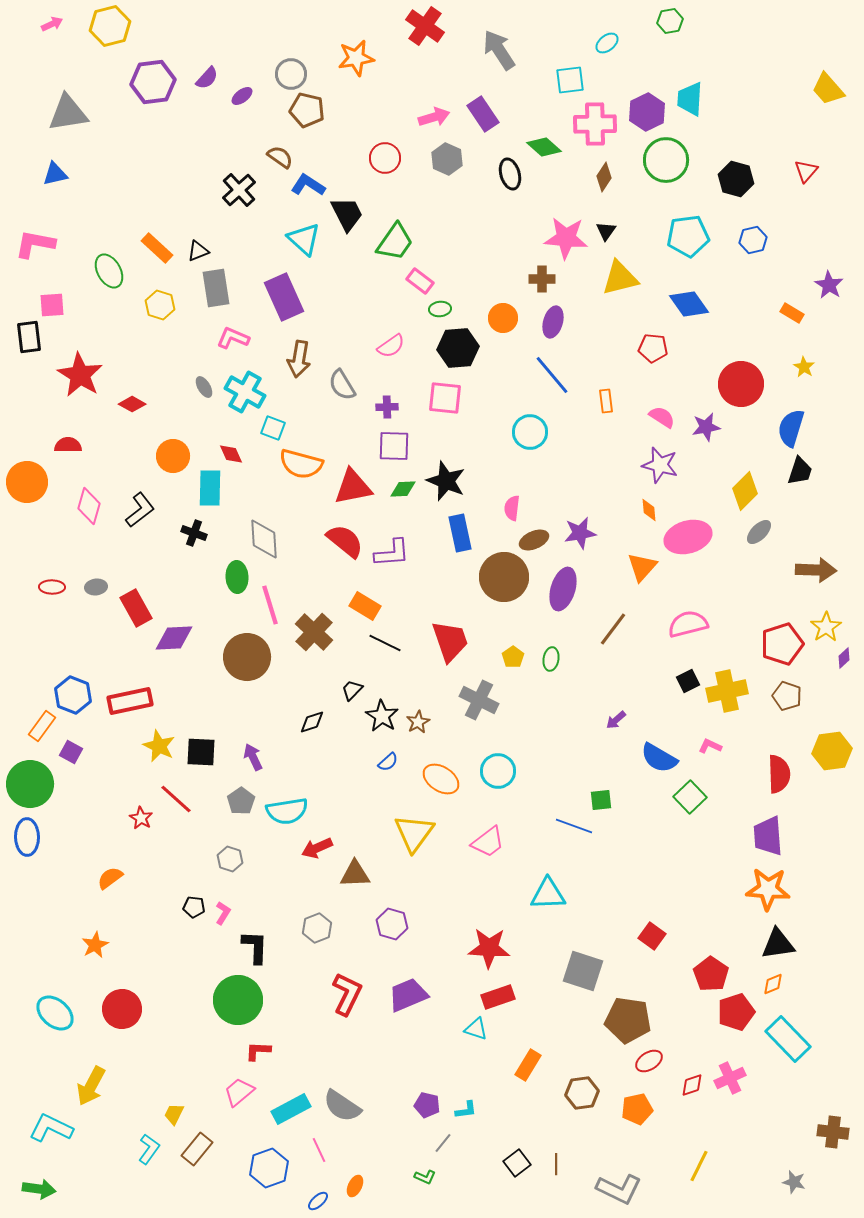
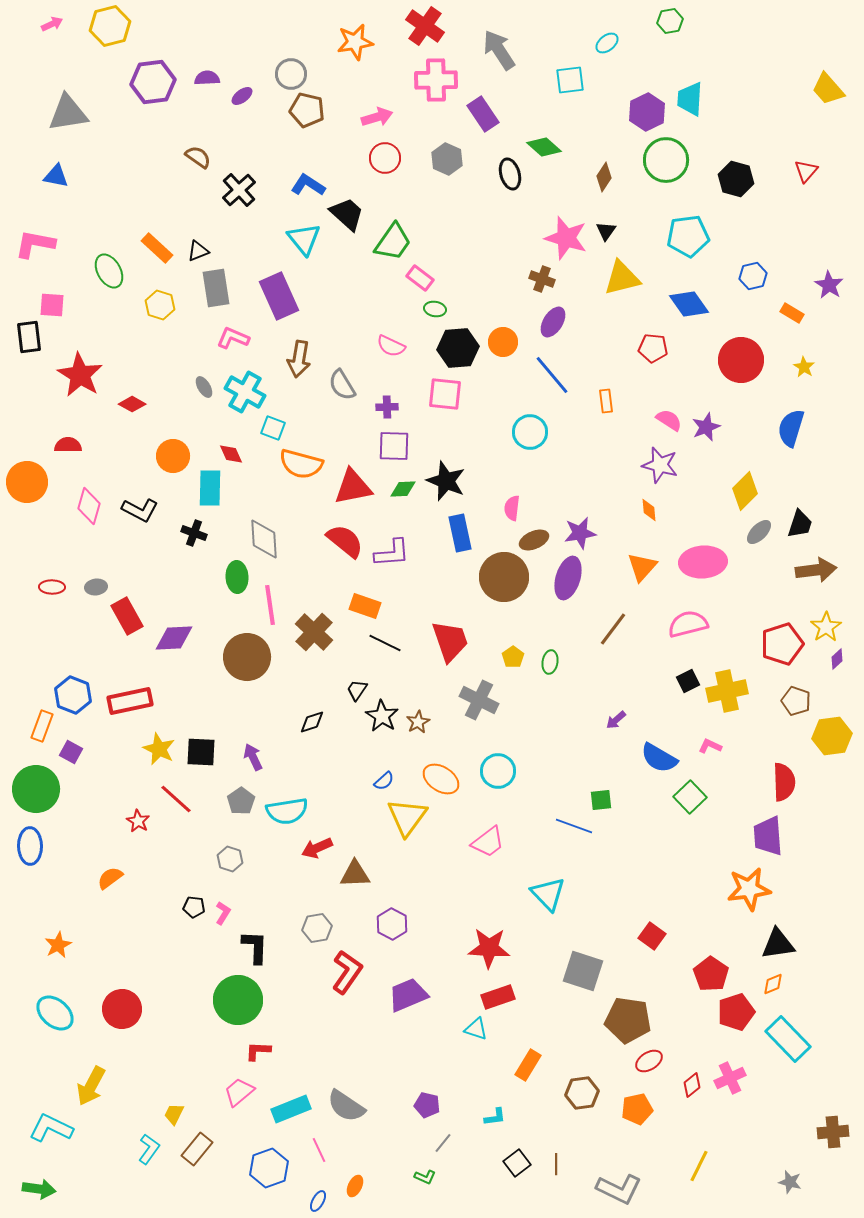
orange star at (356, 58): moved 1 px left, 16 px up
purple semicircle at (207, 78): rotated 135 degrees counterclockwise
pink arrow at (434, 117): moved 57 px left
pink cross at (595, 124): moved 159 px left, 44 px up
brown semicircle at (280, 157): moved 82 px left
blue triangle at (55, 174): moved 1 px right, 2 px down; rotated 24 degrees clockwise
black trapezoid at (347, 214): rotated 21 degrees counterclockwise
pink star at (566, 238): rotated 12 degrees clockwise
cyan triangle at (304, 239): rotated 9 degrees clockwise
blue hexagon at (753, 240): moved 36 px down
green trapezoid at (395, 242): moved 2 px left
yellow triangle at (620, 278): moved 2 px right
brown cross at (542, 279): rotated 20 degrees clockwise
pink rectangle at (420, 281): moved 3 px up
purple rectangle at (284, 297): moved 5 px left, 1 px up
pink square at (52, 305): rotated 8 degrees clockwise
green ellipse at (440, 309): moved 5 px left; rotated 15 degrees clockwise
orange circle at (503, 318): moved 24 px down
purple ellipse at (553, 322): rotated 16 degrees clockwise
pink semicircle at (391, 346): rotated 60 degrees clockwise
red circle at (741, 384): moved 24 px up
pink square at (445, 398): moved 4 px up
pink semicircle at (662, 417): moved 7 px right, 3 px down
purple star at (706, 427): rotated 12 degrees counterclockwise
black trapezoid at (800, 471): moved 53 px down
black L-shape at (140, 510): rotated 66 degrees clockwise
pink ellipse at (688, 537): moved 15 px right, 25 px down; rotated 12 degrees clockwise
brown arrow at (816, 570): rotated 9 degrees counterclockwise
purple ellipse at (563, 589): moved 5 px right, 11 px up
pink line at (270, 605): rotated 9 degrees clockwise
orange rectangle at (365, 606): rotated 12 degrees counterclockwise
red rectangle at (136, 608): moved 9 px left, 8 px down
purple diamond at (844, 658): moved 7 px left, 1 px down
green ellipse at (551, 659): moved 1 px left, 3 px down
black trapezoid at (352, 690): moved 5 px right; rotated 10 degrees counterclockwise
brown pentagon at (787, 696): moved 9 px right, 5 px down
orange rectangle at (42, 726): rotated 16 degrees counterclockwise
yellow star at (159, 746): moved 3 px down
yellow hexagon at (832, 751): moved 15 px up
blue semicircle at (388, 762): moved 4 px left, 19 px down
red semicircle at (779, 774): moved 5 px right, 8 px down
green circle at (30, 784): moved 6 px right, 5 px down
red star at (141, 818): moved 3 px left, 3 px down
yellow triangle at (414, 833): moved 7 px left, 16 px up
blue ellipse at (27, 837): moved 3 px right, 9 px down
orange star at (768, 889): moved 19 px left; rotated 12 degrees counterclockwise
cyan triangle at (548, 894): rotated 48 degrees clockwise
purple hexagon at (392, 924): rotated 12 degrees clockwise
gray hexagon at (317, 928): rotated 12 degrees clockwise
orange star at (95, 945): moved 37 px left
red L-shape at (347, 994): moved 22 px up; rotated 9 degrees clockwise
red diamond at (692, 1085): rotated 20 degrees counterclockwise
gray semicircle at (342, 1106): moved 4 px right
cyan rectangle at (291, 1109): rotated 6 degrees clockwise
cyan L-shape at (466, 1110): moved 29 px right, 7 px down
brown cross at (833, 1132): rotated 12 degrees counterclockwise
gray star at (794, 1182): moved 4 px left
blue ellipse at (318, 1201): rotated 20 degrees counterclockwise
